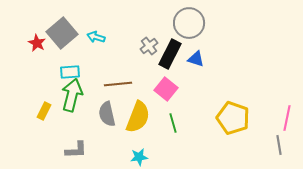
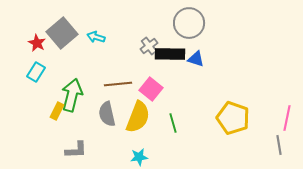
black rectangle: rotated 64 degrees clockwise
cyan rectangle: moved 34 px left; rotated 54 degrees counterclockwise
pink square: moved 15 px left
yellow rectangle: moved 13 px right
